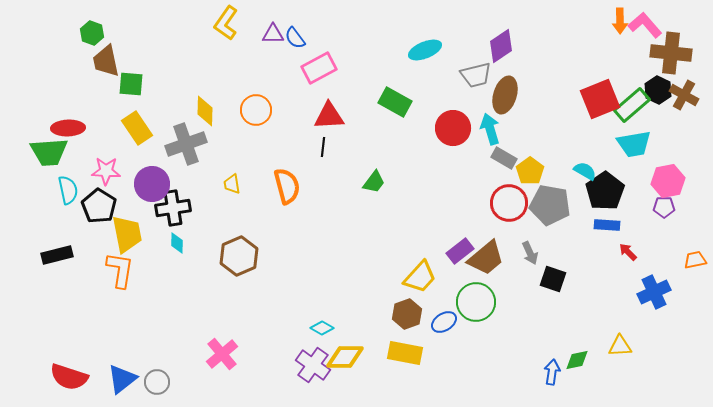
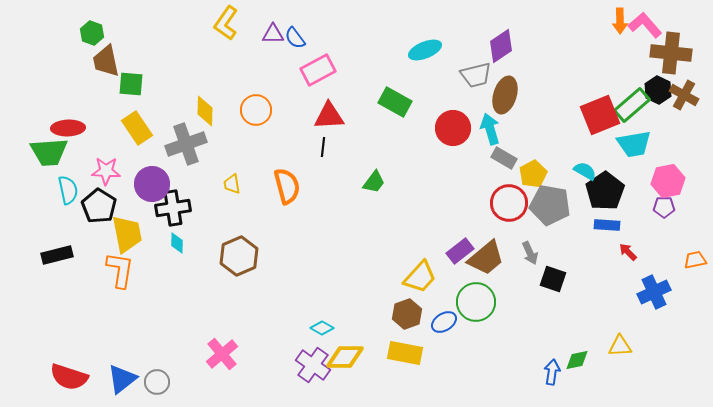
pink rectangle at (319, 68): moved 1 px left, 2 px down
red square at (600, 99): moved 16 px down
yellow pentagon at (530, 171): moved 3 px right, 3 px down; rotated 8 degrees clockwise
